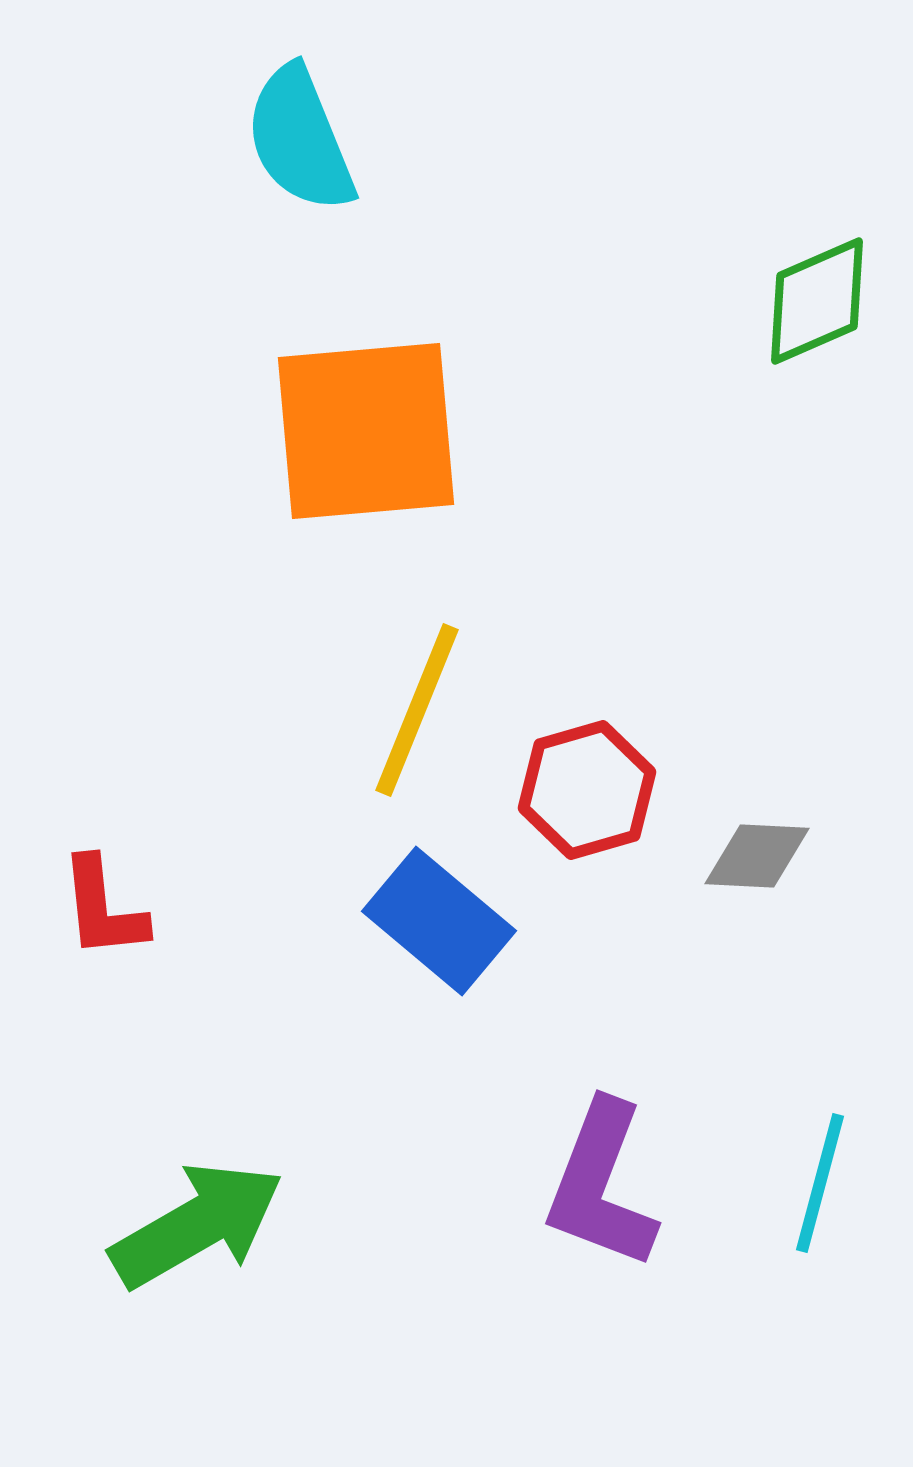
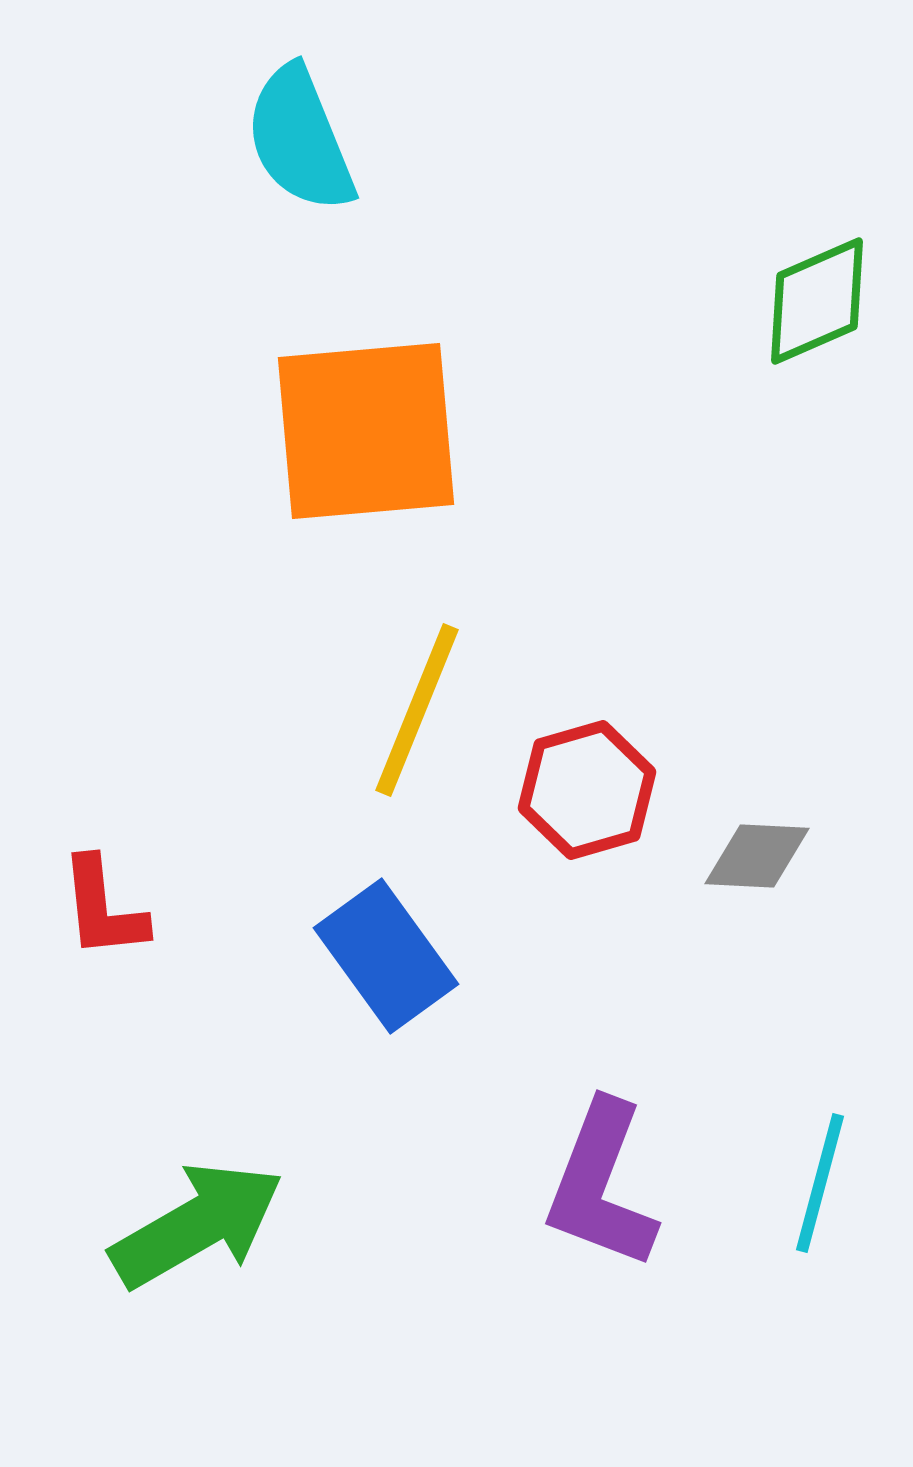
blue rectangle: moved 53 px left, 35 px down; rotated 14 degrees clockwise
